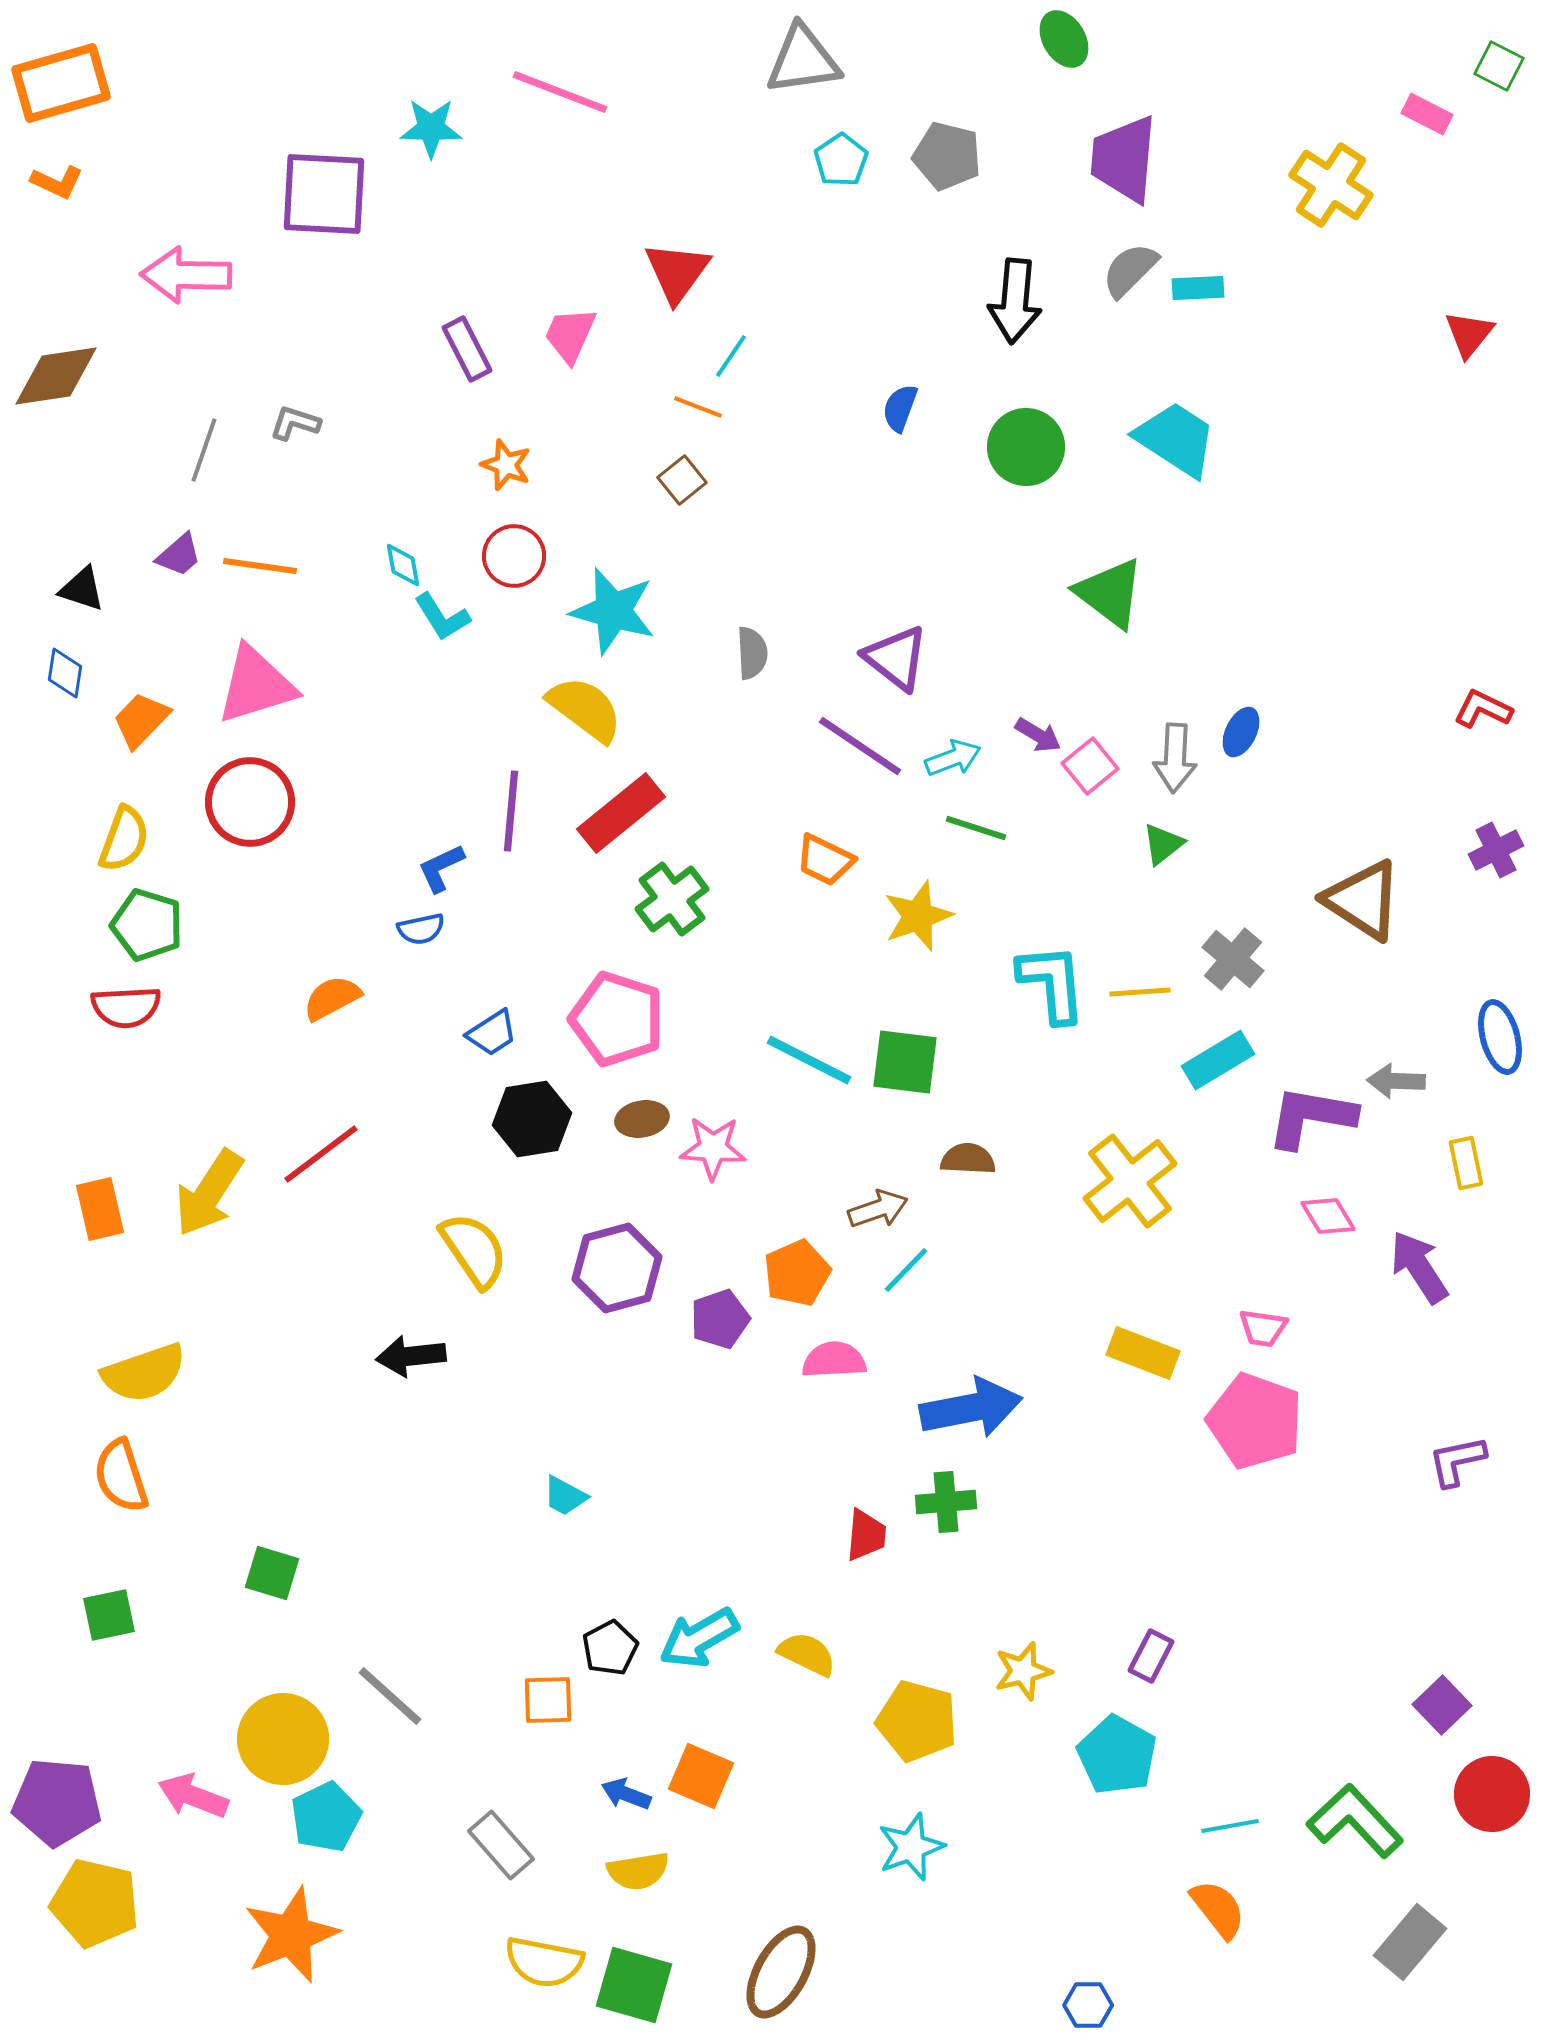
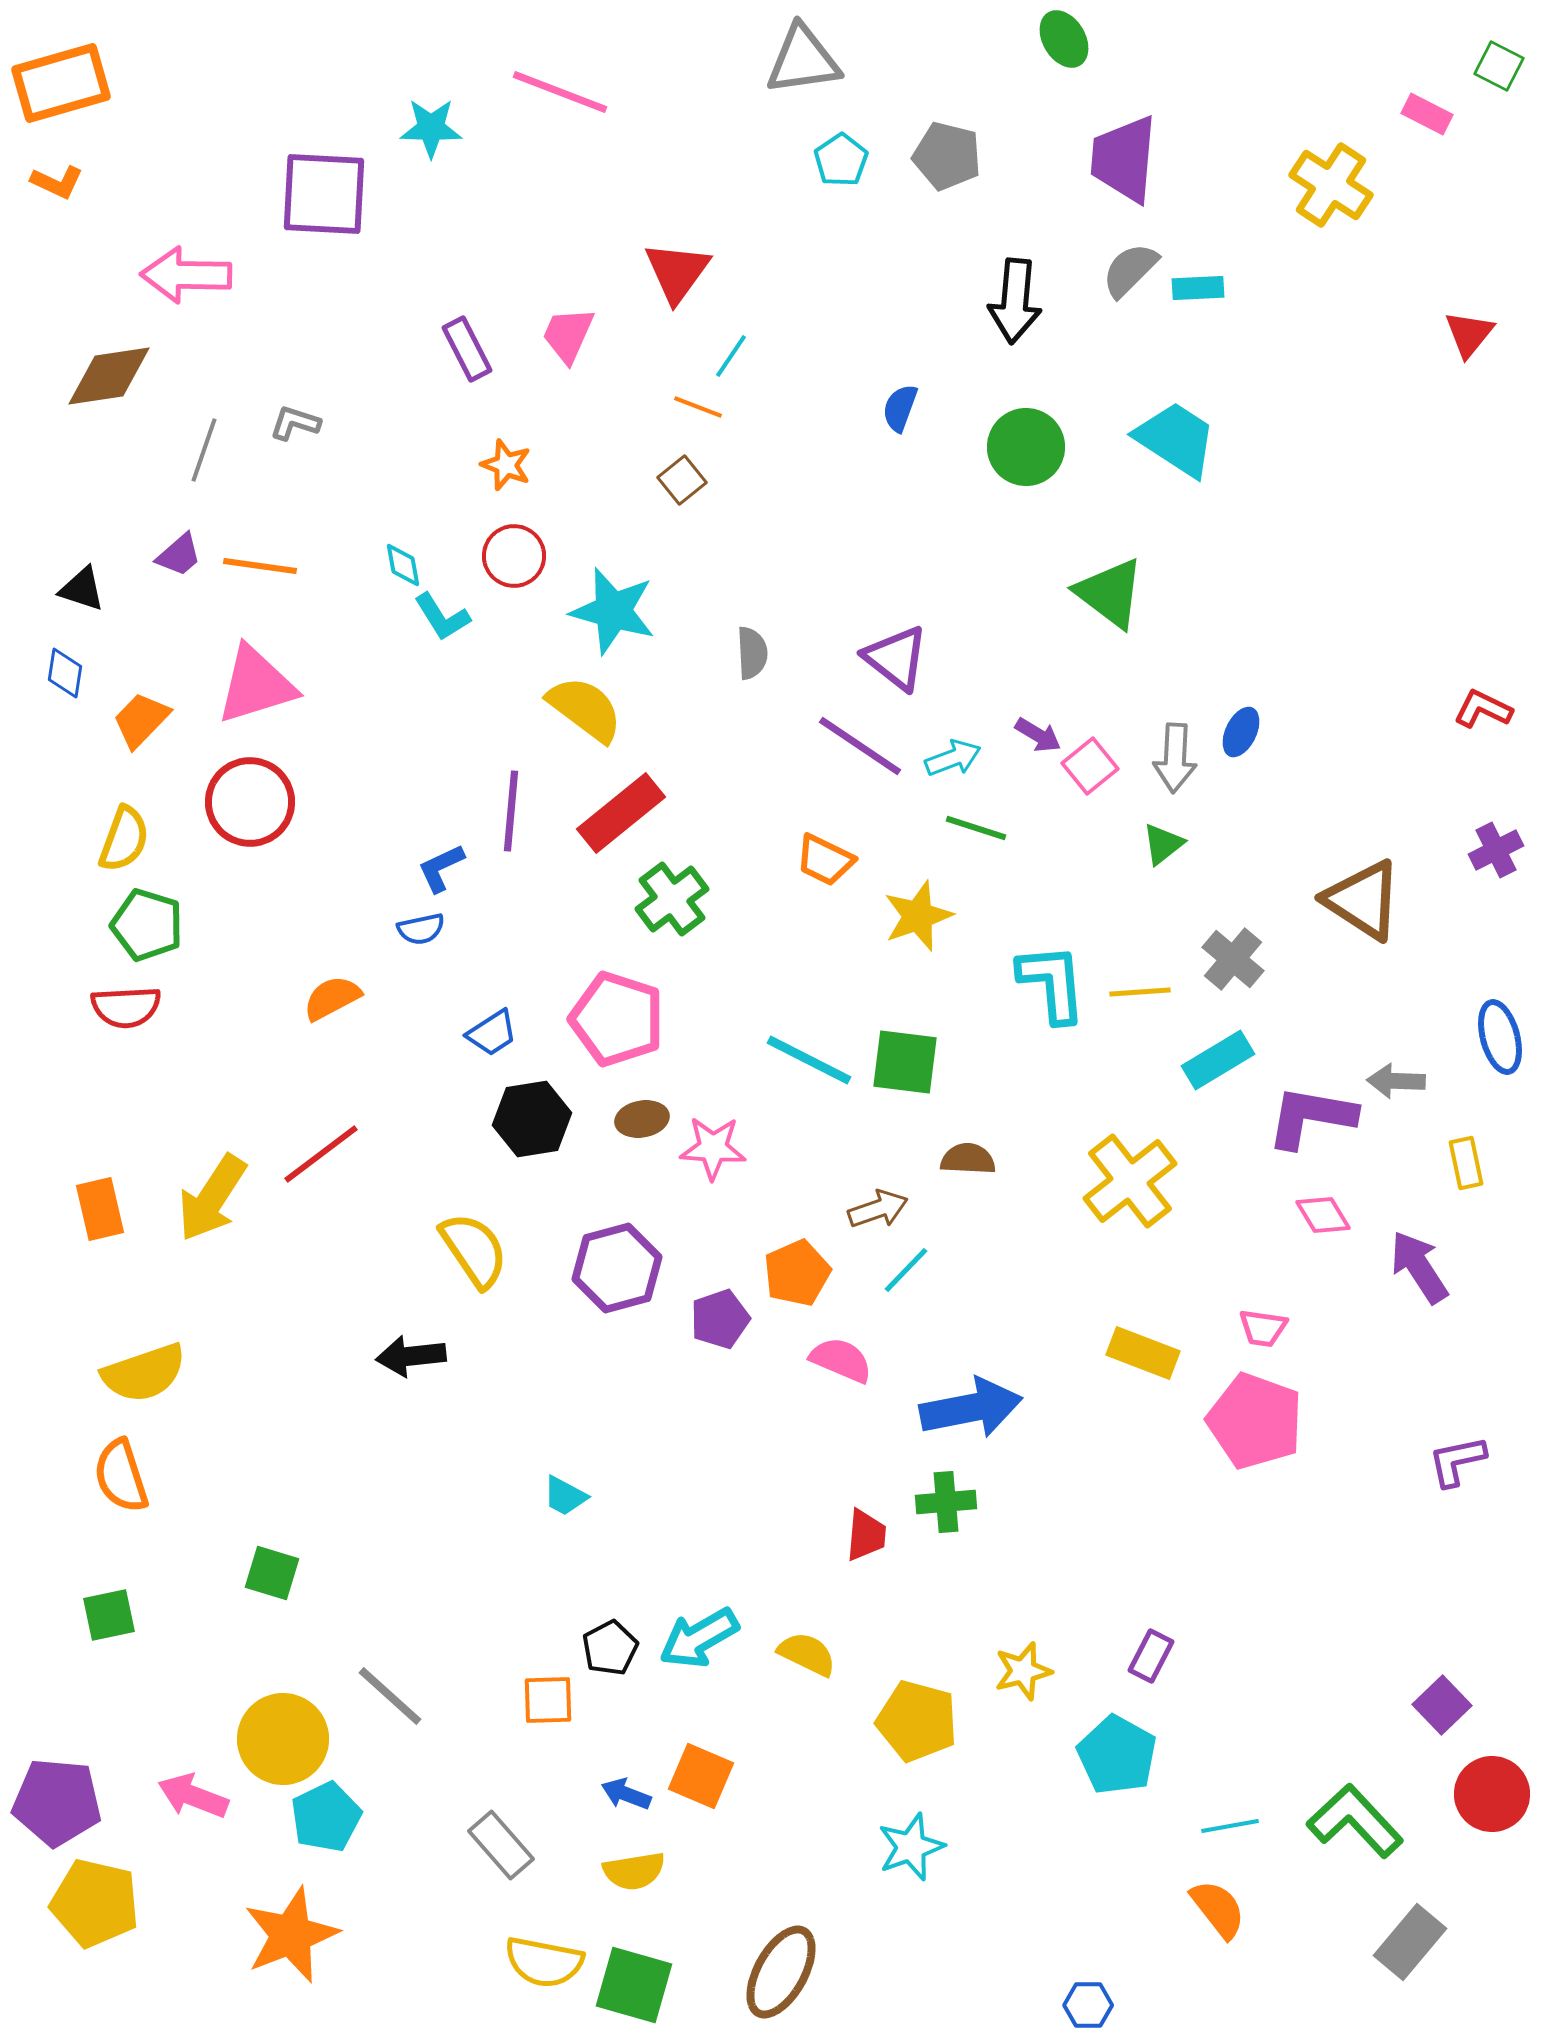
pink trapezoid at (570, 335): moved 2 px left
brown diamond at (56, 376): moved 53 px right
yellow arrow at (209, 1193): moved 3 px right, 5 px down
pink diamond at (1328, 1216): moved 5 px left, 1 px up
pink semicircle at (834, 1360): moved 7 px right; rotated 26 degrees clockwise
yellow semicircle at (638, 1871): moved 4 px left
